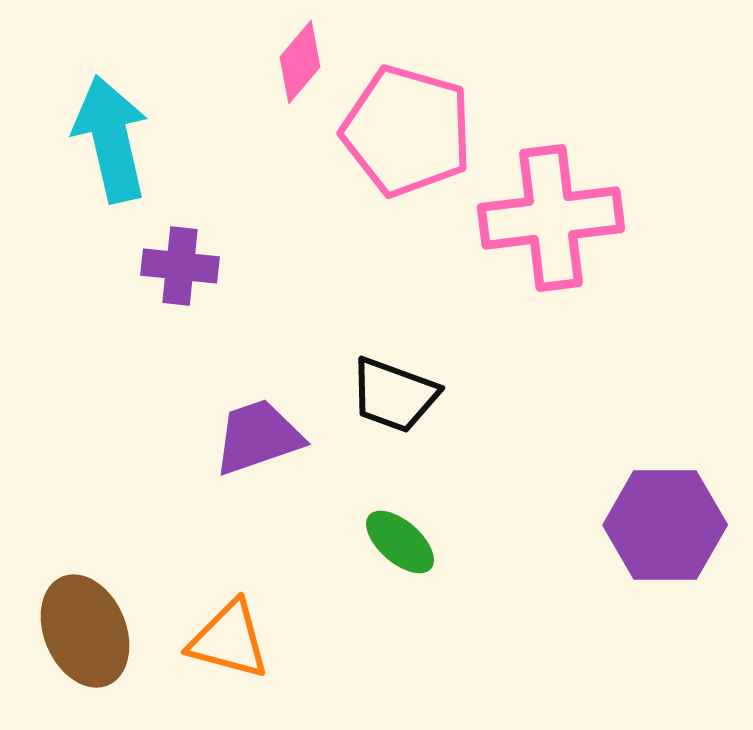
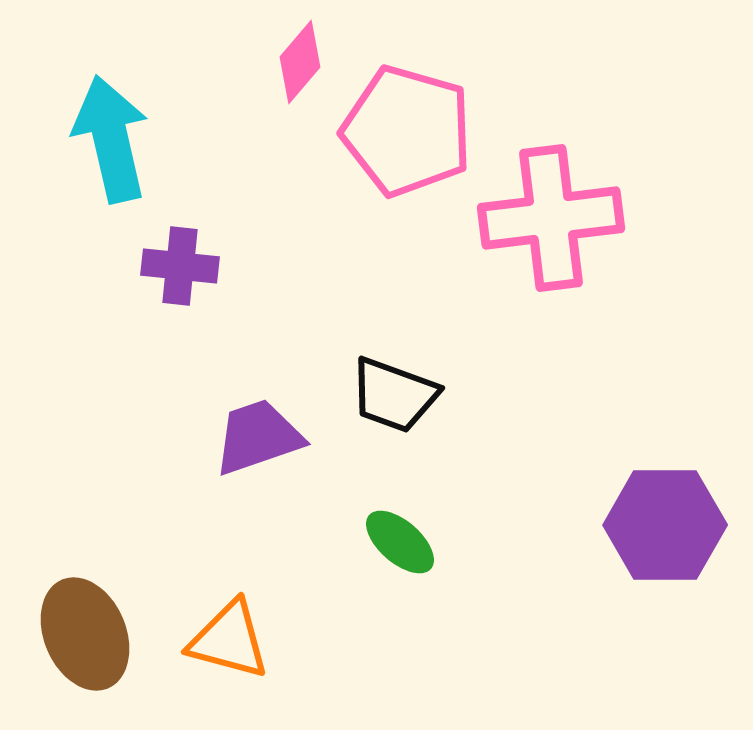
brown ellipse: moved 3 px down
